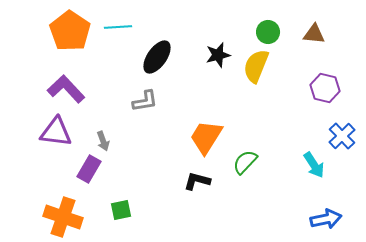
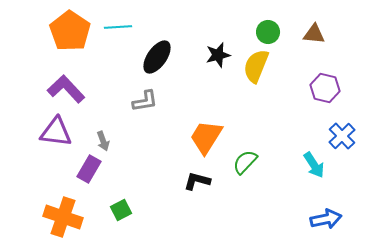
green square: rotated 15 degrees counterclockwise
